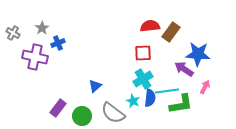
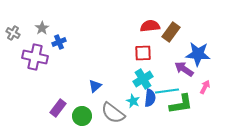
blue cross: moved 1 px right, 1 px up
